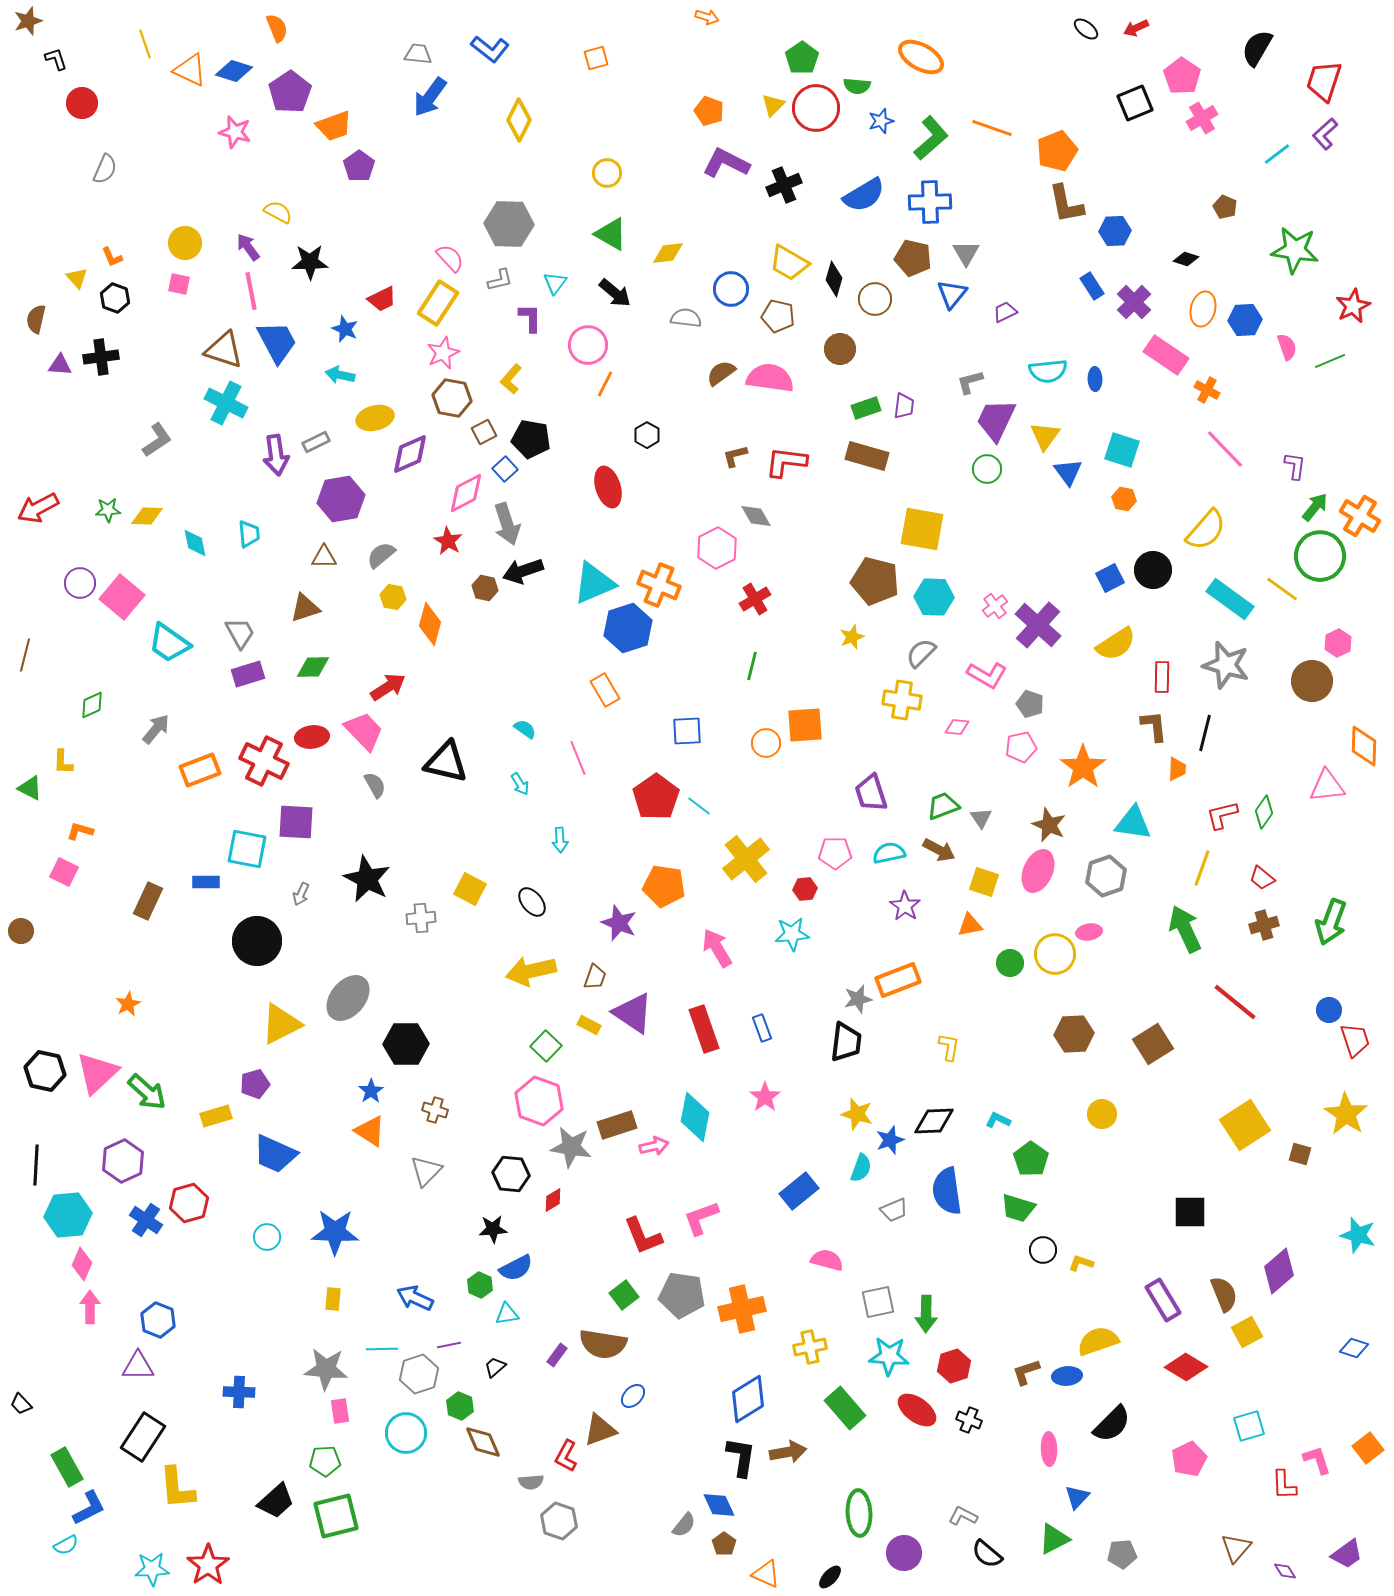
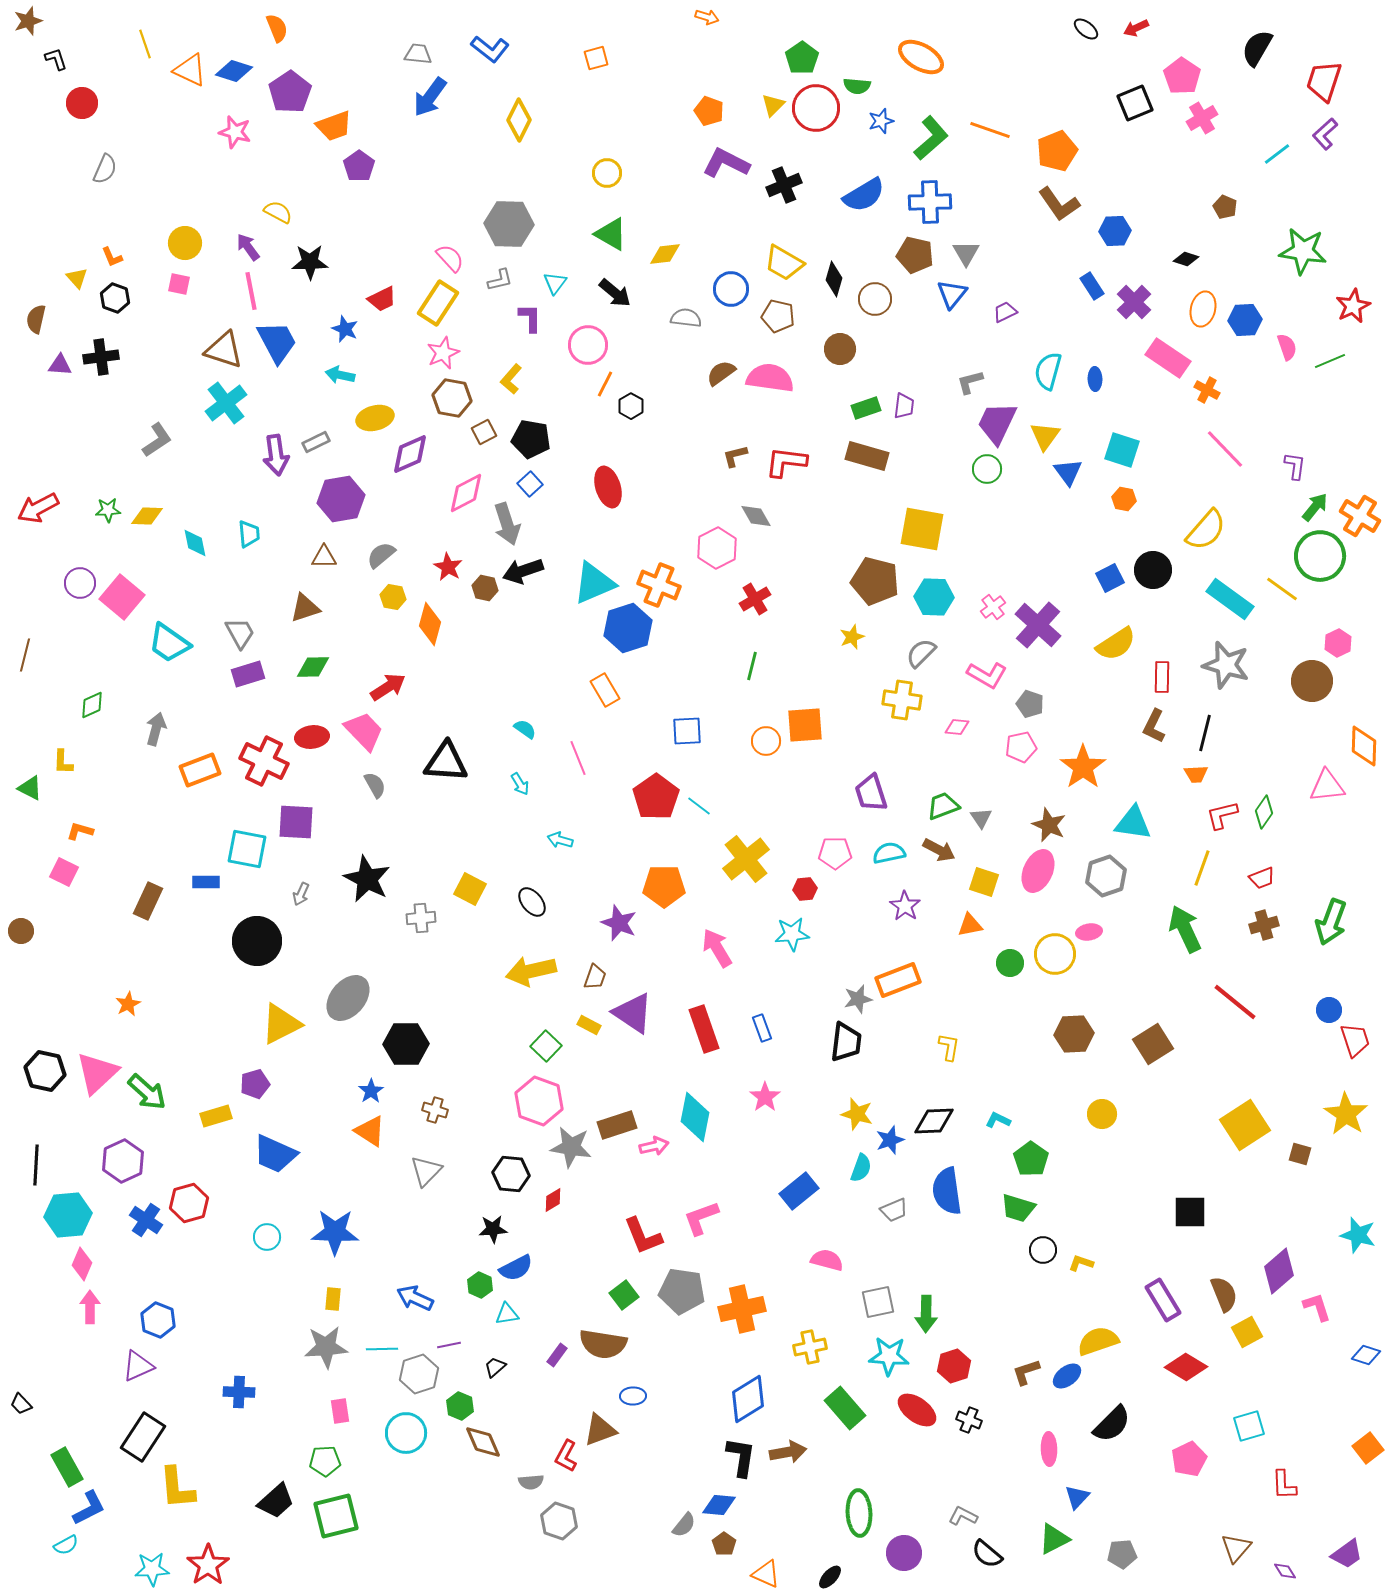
orange line at (992, 128): moved 2 px left, 2 px down
brown L-shape at (1066, 204): moved 7 px left; rotated 24 degrees counterclockwise
green star at (1295, 250): moved 8 px right, 1 px down
yellow diamond at (668, 253): moved 3 px left, 1 px down
brown pentagon at (913, 258): moved 2 px right, 3 px up
yellow trapezoid at (789, 263): moved 5 px left
pink rectangle at (1166, 355): moved 2 px right, 3 px down
cyan semicircle at (1048, 371): rotated 111 degrees clockwise
cyan cross at (226, 403): rotated 27 degrees clockwise
purple trapezoid at (996, 420): moved 1 px right, 3 px down
black hexagon at (647, 435): moved 16 px left, 29 px up
blue square at (505, 469): moved 25 px right, 15 px down
red star at (448, 541): moved 26 px down
pink cross at (995, 606): moved 2 px left, 1 px down
brown L-shape at (1154, 726): rotated 148 degrees counterclockwise
gray arrow at (156, 729): rotated 24 degrees counterclockwise
orange circle at (766, 743): moved 2 px up
black triangle at (446, 762): rotated 9 degrees counterclockwise
orange trapezoid at (1177, 769): moved 19 px right, 5 px down; rotated 85 degrees clockwise
cyan arrow at (560, 840): rotated 110 degrees clockwise
red trapezoid at (1262, 878): rotated 60 degrees counterclockwise
orange pentagon at (664, 886): rotated 9 degrees counterclockwise
gray pentagon at (682, 1295): moved 4 px up
blue diamond at (1354, 1348): moved 12 px right, 7 px down
purple triangle at (138, 1366): rotated 24 degrees counterclockwise
gray star at (326, 1369): moved 22 px up; rotated 9 degrees counterclockwise
blue ellipse at (1067, 1376): rotated 32 degrees counterclockwise
blue ellipse at (633, 1396): rotated 45 degrees clockwise
pink L-shape at (1317, 1460): moved 153 px up
blue diamond at (719, 1505): rotated 60 degrees counterclockwise
